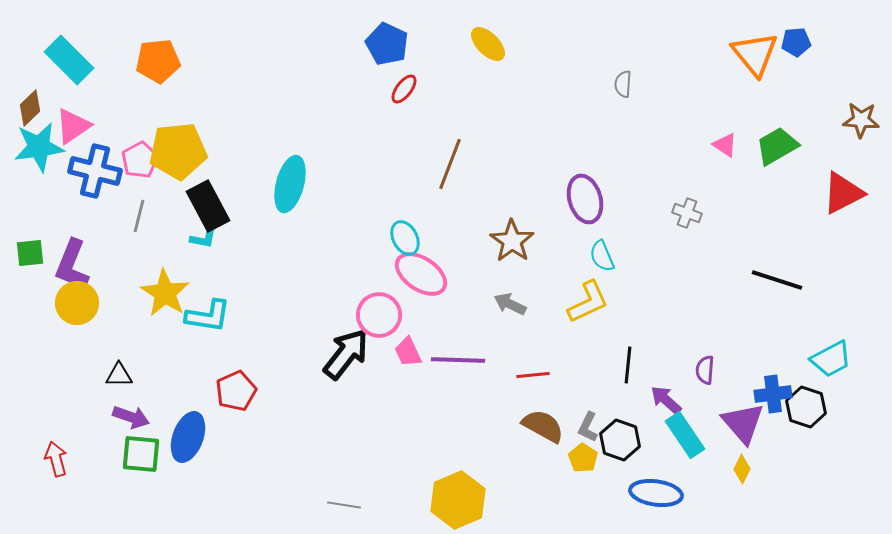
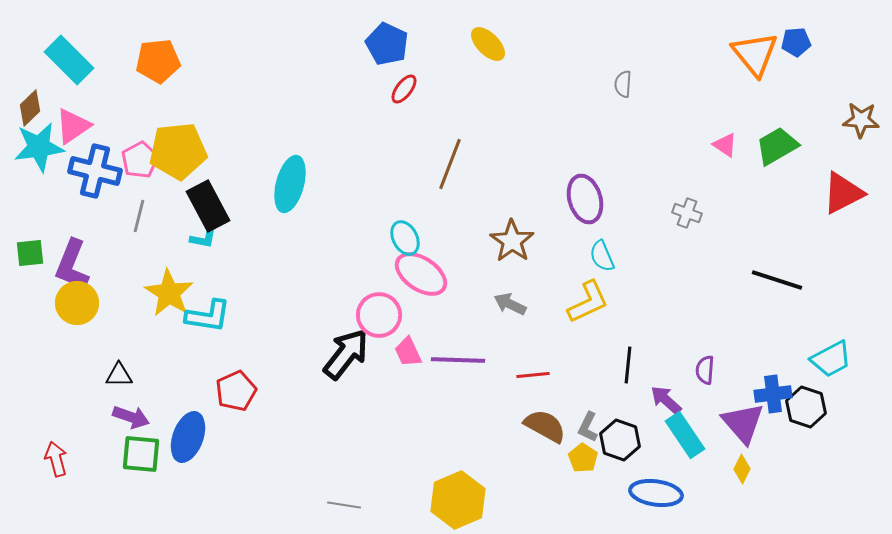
yellow star at (165, 293): moved 4 px right
brown semicircle at (543, 426): moved 2 px right
